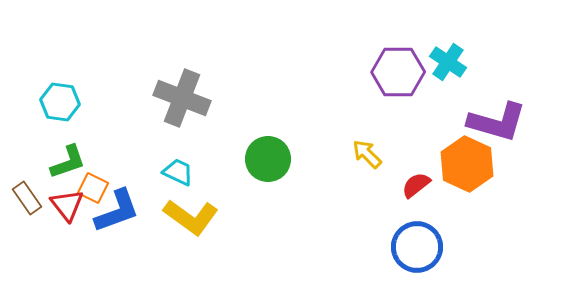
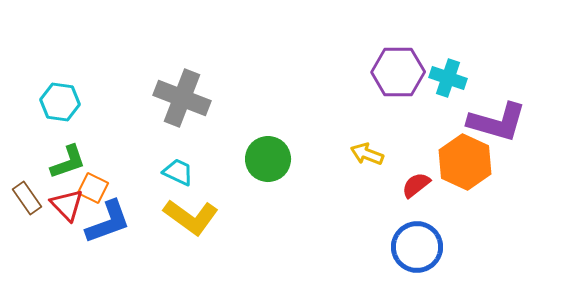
cyan cross: moved 16 px down; rotated 15 degrees counterclockwise
yellow arrow: rotated 24 degrees counterclockwise
orange hexagon: moved 2 px left, 2 px up
red triangle: rotated 6 degrees counterclockwise
blue L-shape: moved 9 px left, 11 px down
